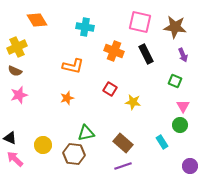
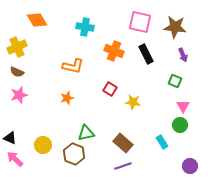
brown semicircle: moved 2 px right, 1 px down
brown hexagon: rotated 15 degrees clockwise
